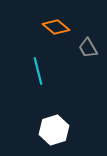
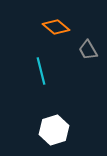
gray trapezoid: moved 2 px down
cyan line: moved 3 px right
